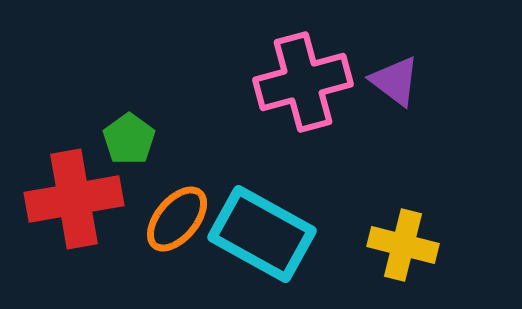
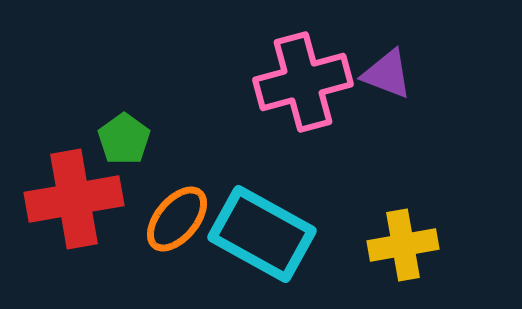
purple triangle: moved 8 px left, 7 px up; rotated 16 degrees counterclockwise
green pentagon: moved 5 px left
yellow cross: rotated 24 degrees counterclockwise
